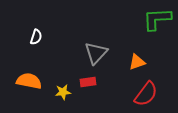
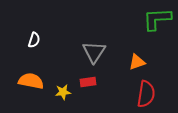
white semicircle: moved 2 px left, 3 px down
gray triangle: moved 2 px left, 1 px up; rotated 10 degrees counterclockwise
orange semicircle: moved 2 px right
red semicircle: rotated 28 degrees counterclockwise
